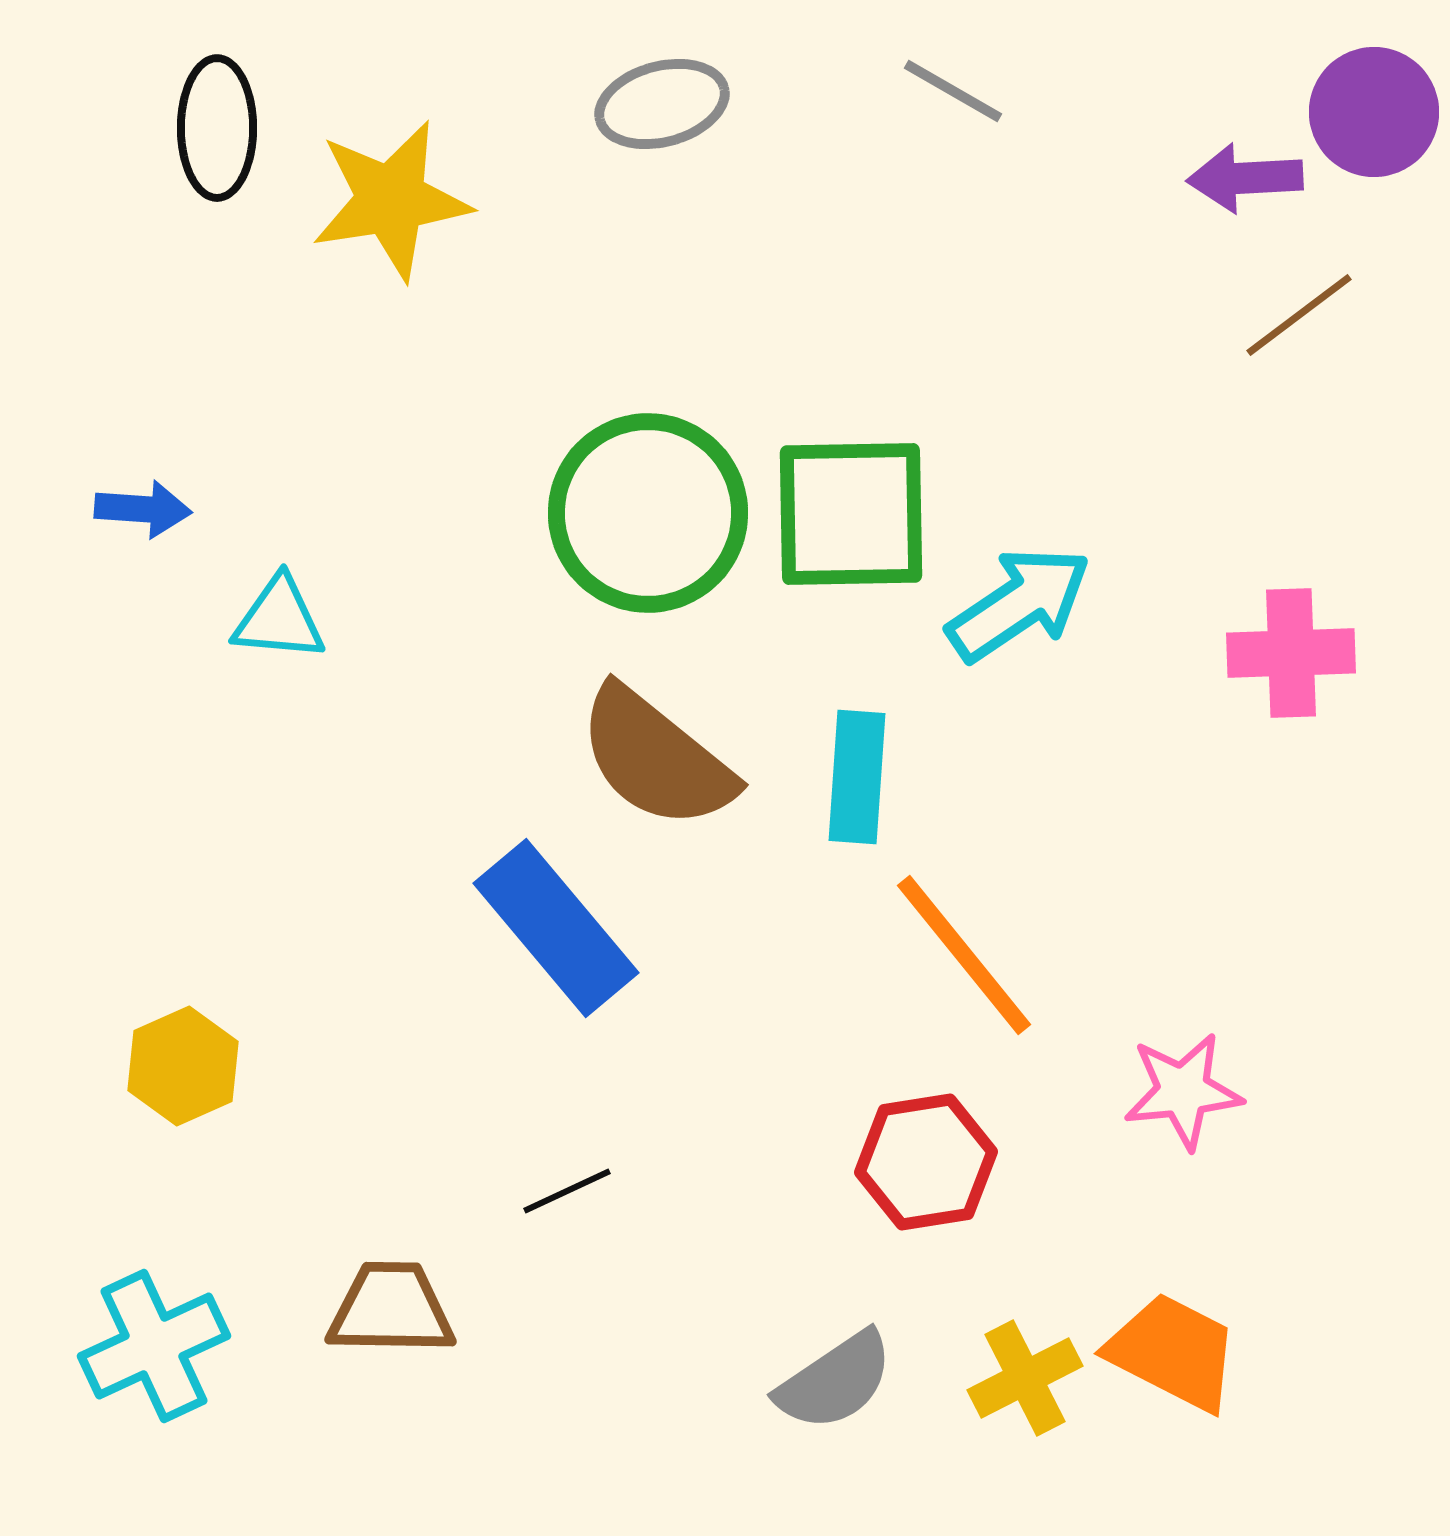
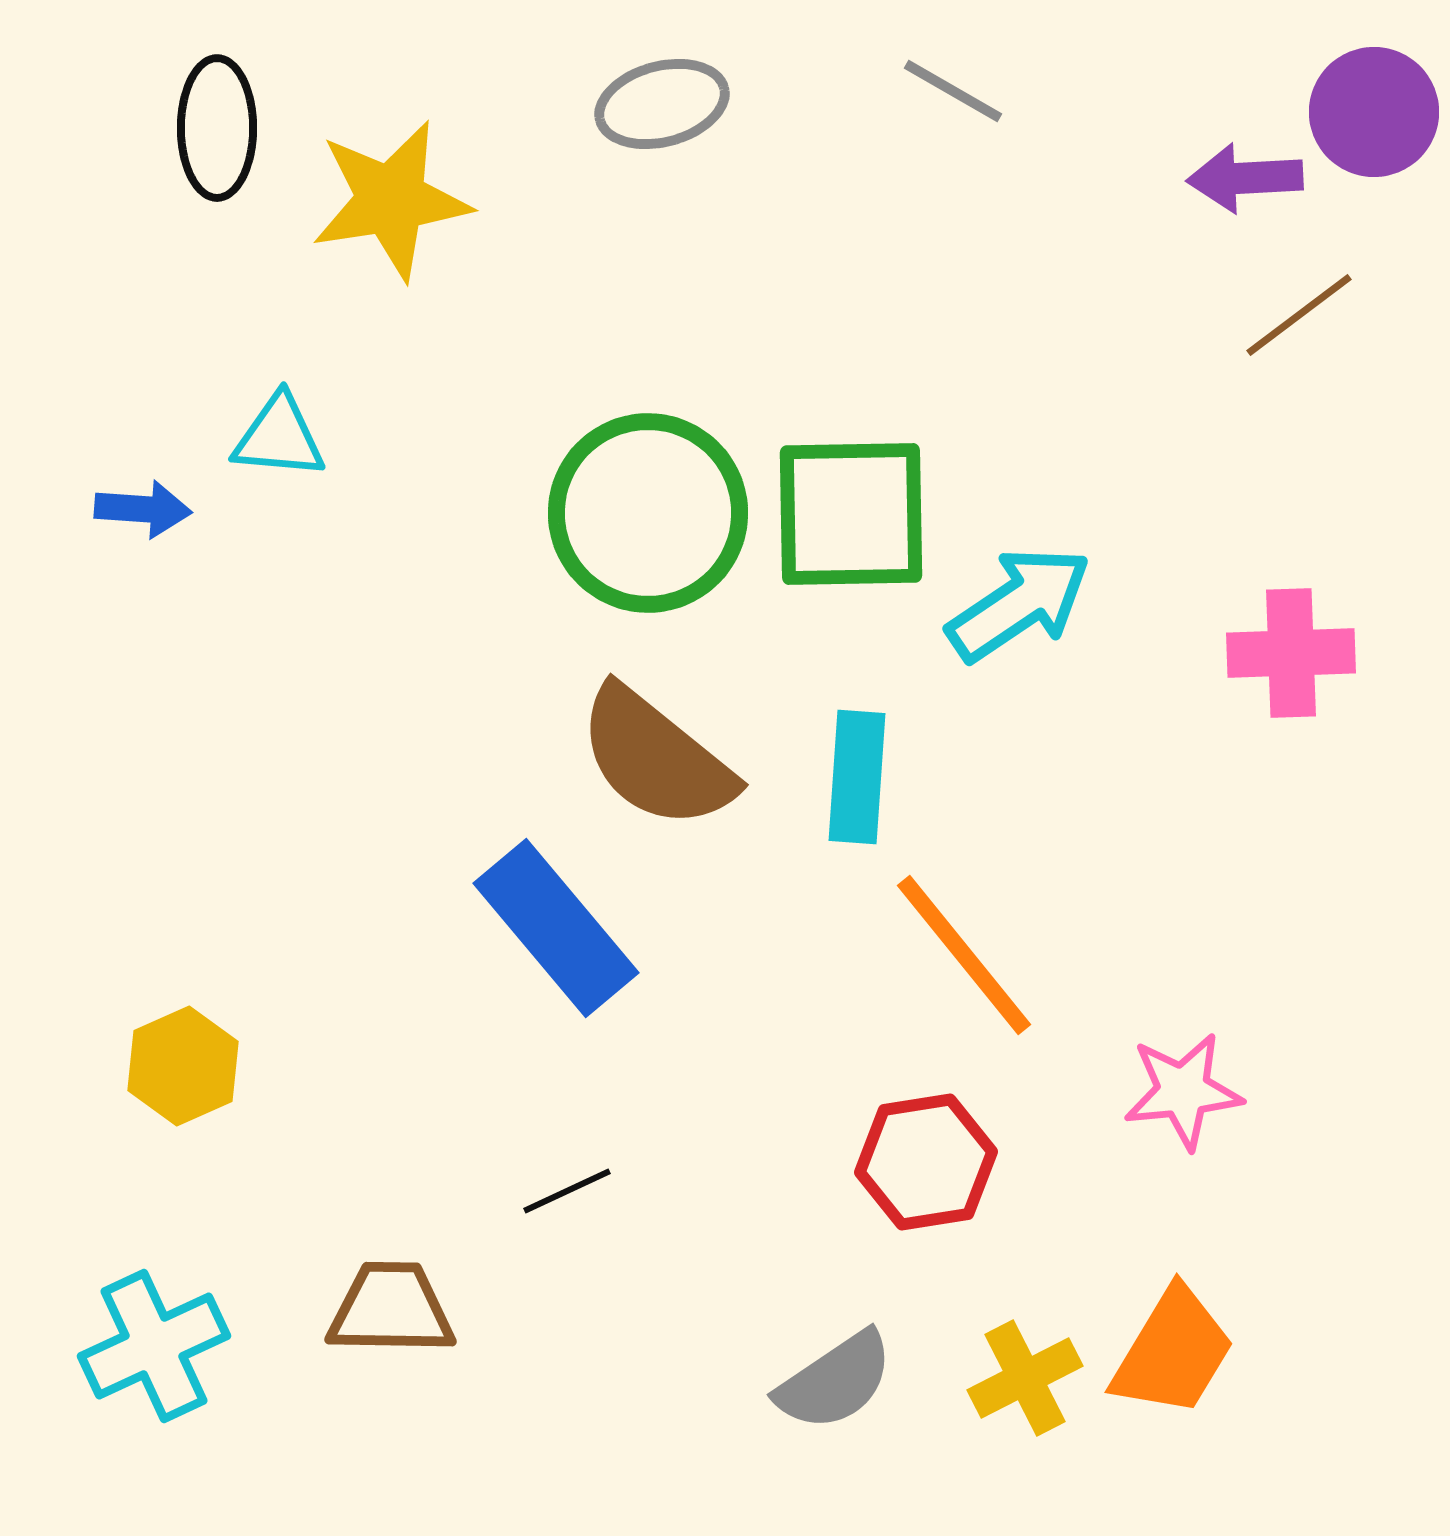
cyan triangle: moved 182 px up
orange trapezoid: rotated 94 degrees clockwise
